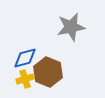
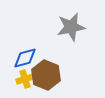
brown hexagon: moved 2 px left, 3 px down
